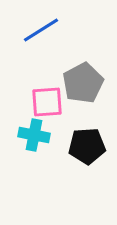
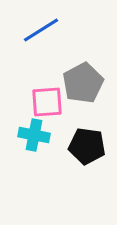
black pentagon: rotated 12 degrees clockwise
